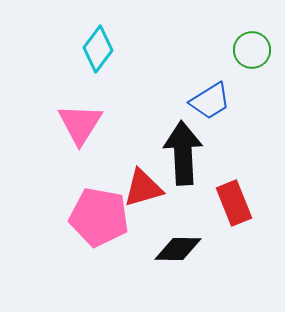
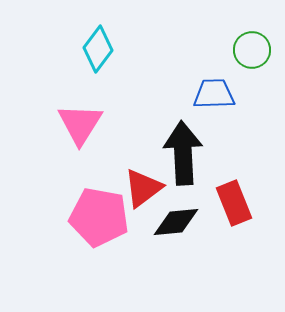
blue trapezoid: moved 4 px right, 7 px up; rotated 150 degrees counterclockwise
red triangle: rotated 21 degrees counterclockwise
black diamond: moved 2 px left, 27 px up; rotated 6 degrees counterclockwise
